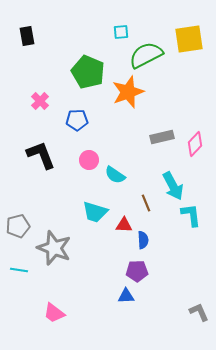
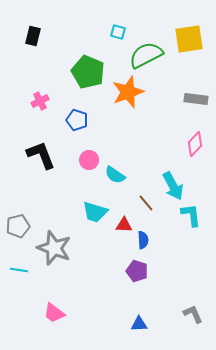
cyan square: moved 3 px left; rotated 21 degrees clockwise
black rectangle: moved 6 px right; rotated 24 degrees clockwise
pink cross: rotated 18 degrees clockwise
blue pentagon: rotated 20 degrees clockwise
gray rectangle: moved 34 px right, 38 px up; rotated 20 degrees clockwise
brown line: rotated 18 degrees counterclockwise
purple pentagon: rotated 20 degrees clockwise
blue triangle: moved 13 px right, 28 px down
gray L-shape: moved 6 px left, 2 px down
